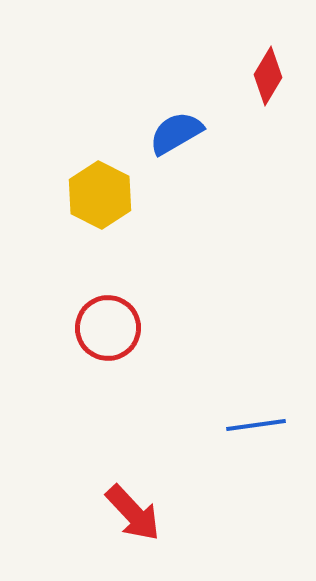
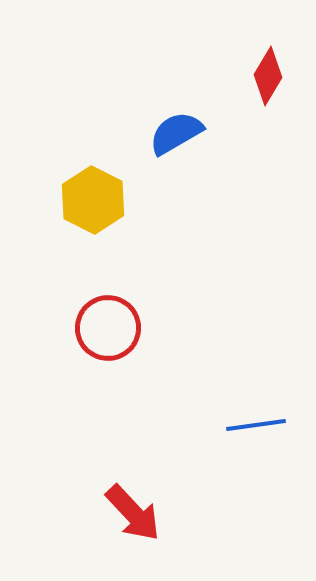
yellow hexagon: moved 7 px left, 5 px down
